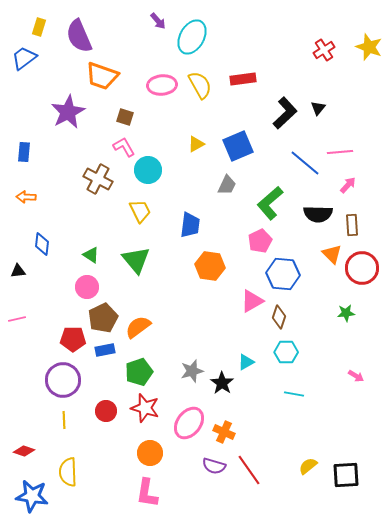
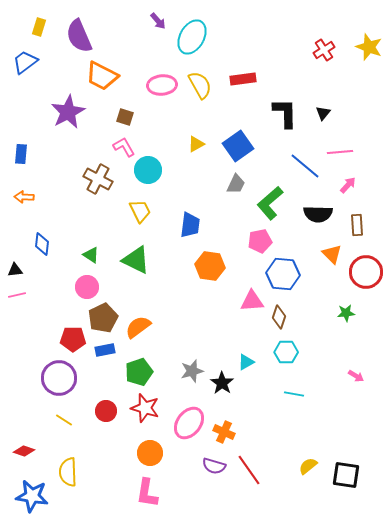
blue trapezoid at (24, 58): moved 1 px right, 4 px down
orange trapezoid at (102, 76): rotated 8 degrees clockwise
black triangle at (318, 108): moved 5 px right, 5 px down
black L-shape at (285, 113): rotated 48 degrees counterclockwise
blue square at (238, 146): rotated 12 degrees counterclockwise
blue rectangle at (24, 152): moved 3 px left, 2 px down
blue line at (305, 163): moved 3 px down
gray trapezoid at (227, 185): moved 9 px right, 1 px up
orange arrow at (26, 197): moved 2 px left
brown rectangle at (352, 225): moved 5 px right
pink pentagon at (260, 241): rotated 15 degrees clockwise
green triangle at (136, 260): rotated 24 degrees counterclockwise
red circle at (362, 268): moved 4 px right, 4 px down
black triangle at (18, 271): moved 3 px left, 1 px up
pink triangle at (252, 301): rotated 25 degrees clockwise
pink line at (17, 319): moved 24 px up
purple circle at (63, 380): moved 4 px left, 2 px up
yellow line at (64, 420): rotated 54 degrees counterclockwise
black square at (346, 475): rotated 12 degrees clockwise
